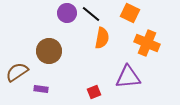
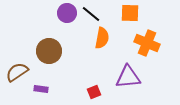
orange square: rotated 24 degrees counterclockwise
